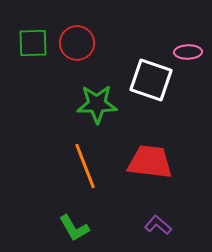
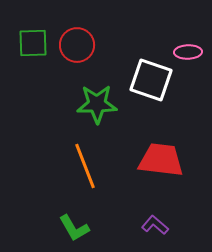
red circle: moved 2 px down
red trapezoid: moved 11 px right, 2 px up
purple L-shape: moved 3 px left
